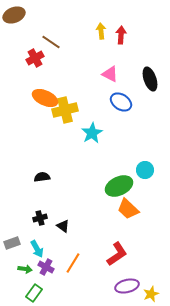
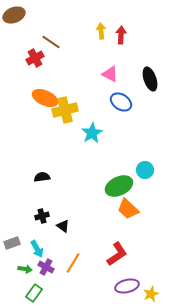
black cross: moved 2 px right, 2 px up
